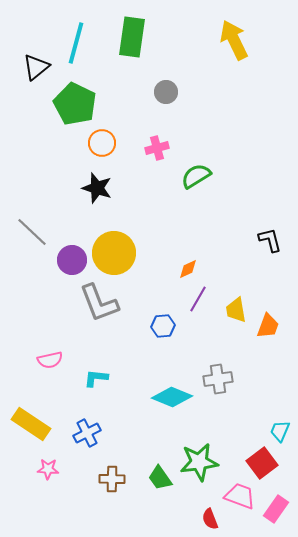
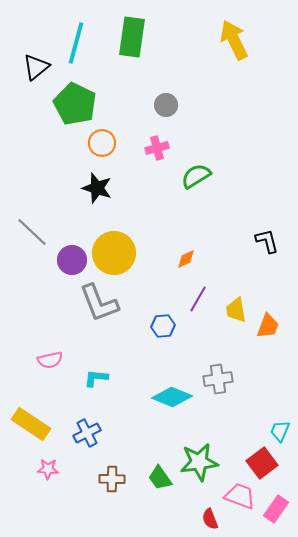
gray circle: moved 13 px down
black L-shape: moved 3 px left, 1 px down
orange diamond: moved 2 px left, 10 px up
